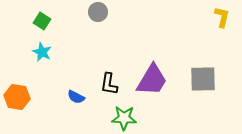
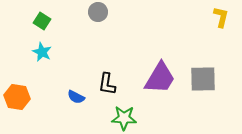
yellow L-shape: moved 1 px left
purple trapezoid: moved 8 px right, 2 px up
black L-shape: moved 2 px left
